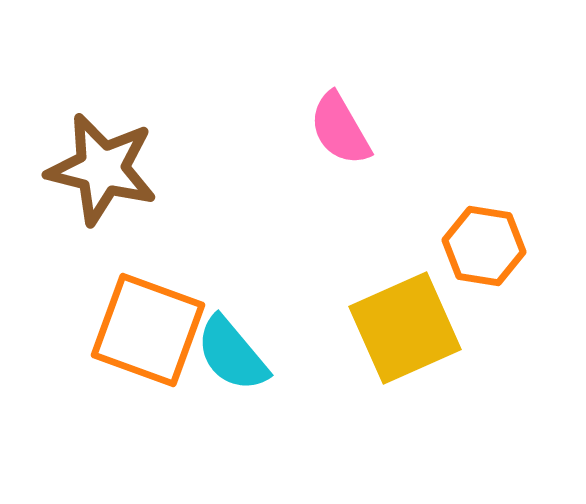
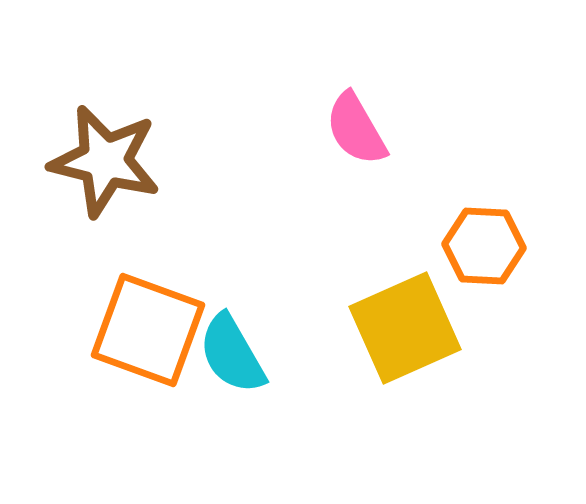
pink semicircle: moved 16 px right
brown star: moved 3 px right, 8 px up
orange hexagon: rotated 6 degrees counterclockwise
cyan semicircle: rotated 10 degrees clockwise
